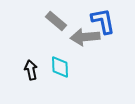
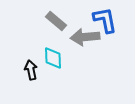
blue L-shape: moved 2 px right, 1 px up
cyan diamond: moved 7 px left, 9 px up
